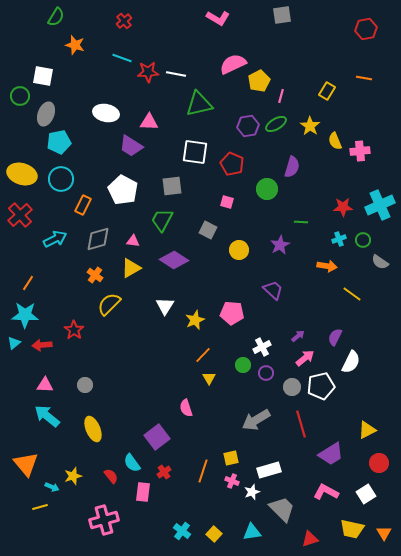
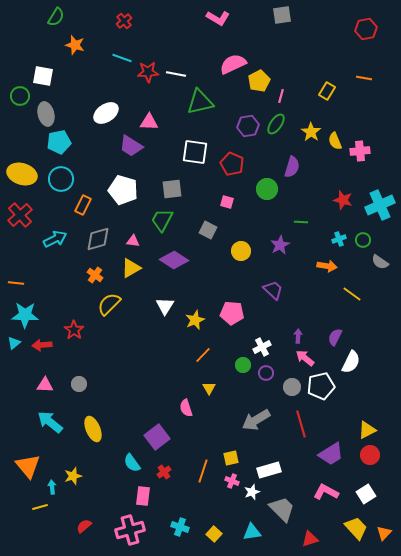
green triangle at (199, 104): moved 1 px right, 2 px up
white ellipse at (106, 113): rotated 45 degrees counterclockwise
gray ellipse at (46, 114): rotated 35 degrees counterclockwise
green ellipse at (276, 124): rotated 25 degrees counterclockwise
yellow star at (310, 126): moved 1 px right, 6 px down
gray square at (172, 186): moved 3 px down
white pentagon at (123, 190): rotated 12 degrees counterclockwise
red star at (343, 207): moved 7 px up; rotated 18 degrees clockwise
yellow circle at (239, 250): moved 2 px right, 1 px down
orange line at (28, 283): moved 12 px left; rotated 63 degrees clockwise
purple arrow at (298, 336): rotated 48 degrees counterclockwise
pink arrow at (305, 358): rotated 102 degrees counterclockwise
yellow triangle at (209, 378): moved 10 px down
gray circle at (85, 385): moved 6 px left, 1 px up
cyan arrow at (47, 416): moved 3 px right, 6 px down
red circle at (379, 463): moved 9 px left, 8 px up
orange triangle at (26, 464): moved 2 px right, 2 px down
red semicircle at (111, 476): moved 27 px left, 50 px down; rotated 91 degrees counterclockwise
cyan arrow at (52, 487): rotated 120 degrees counterclockwise
pink rectangle at (143, 492): moved 4 px down
pink cross at (104, 520): moved 26 px right, 10 px down
yellow trapezoid at (352, 529): moved 4 px right, 1 px up; rotated 145 degrees counterclockwise
cyan cross at (182, 531): moved 2 px left, 4 px up; rotated 18 degrees counterclockwise
orange triangle at (384, 533): rotated 14 degrees clockwise
